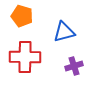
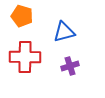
purple cross: moved 4 px left
